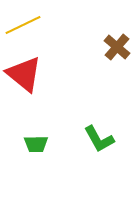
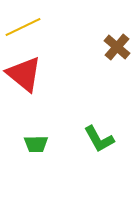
yellow line: moved 2 px down
